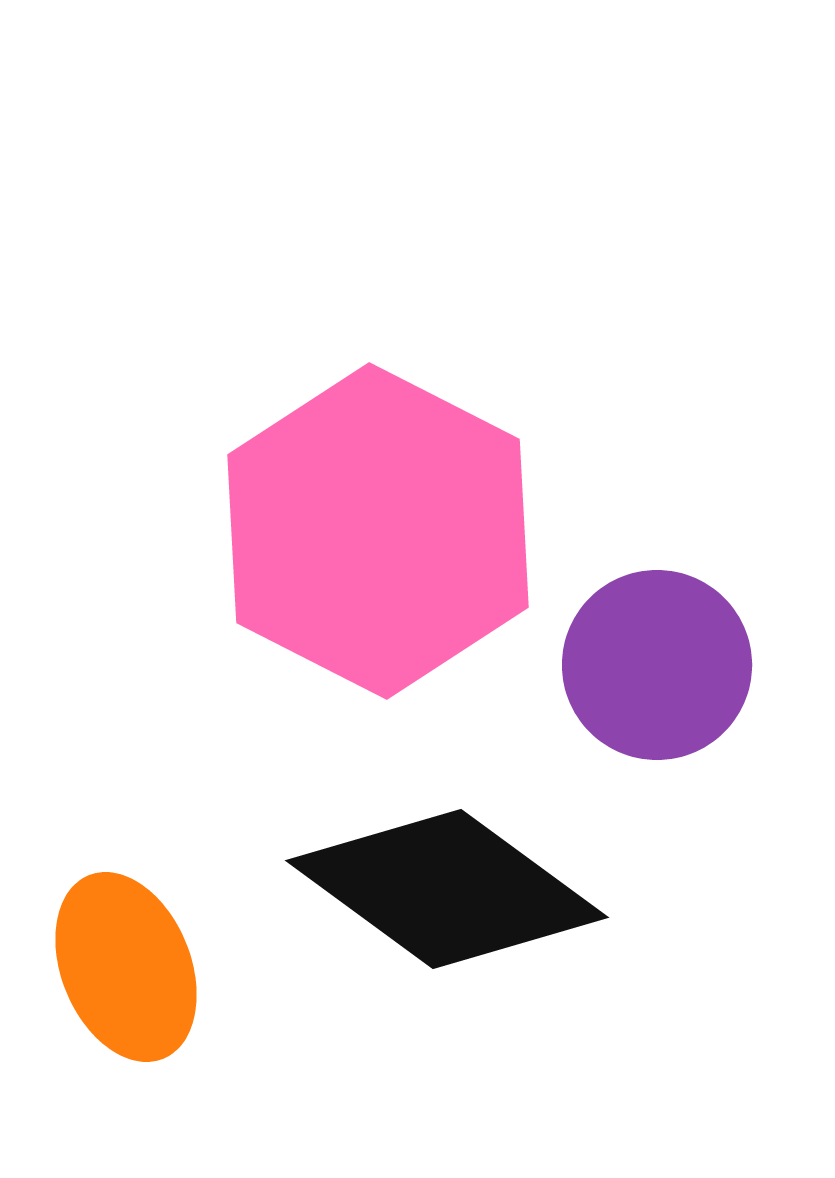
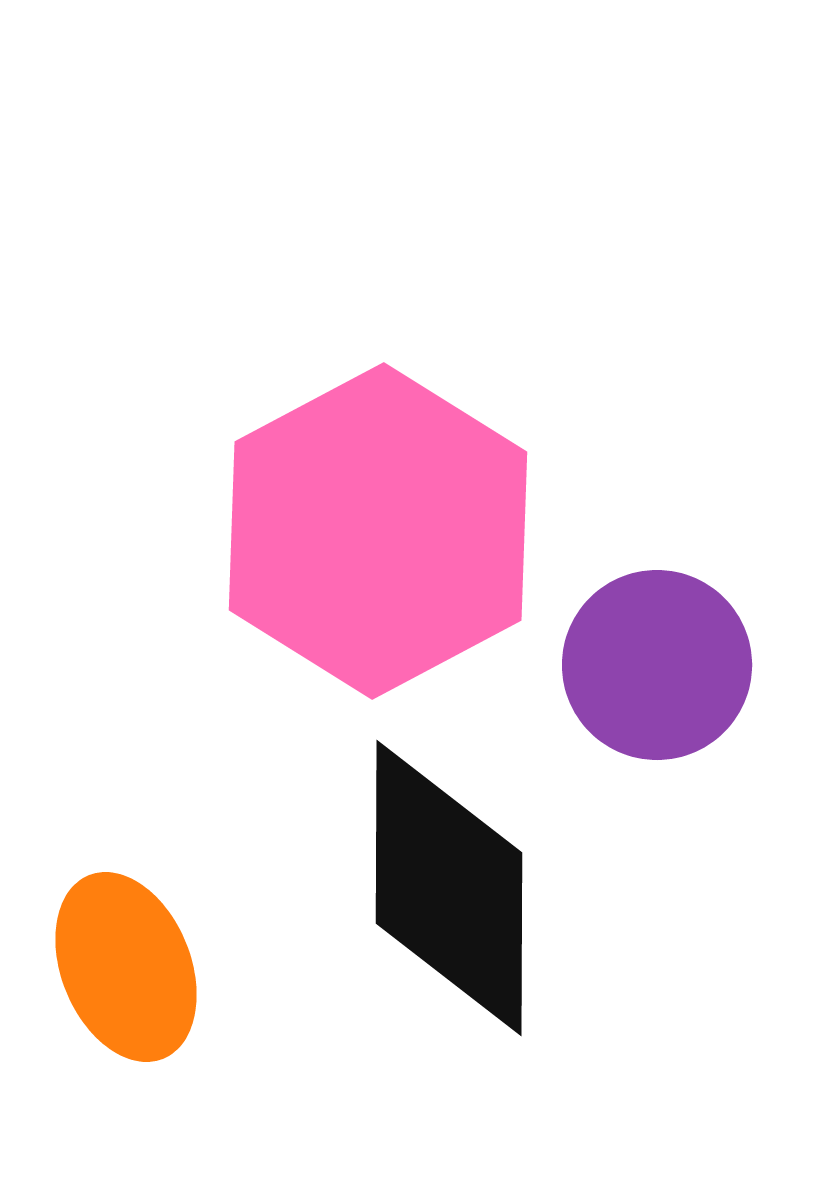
pink hexagon: rotated 5 degrees clockwise
black diamond: moved 2 px right, 1 px up; rotated 54 degrees clockwise
